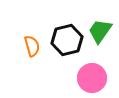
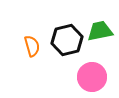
green trapezoid: rotated 44 degrees clockwise
pink circle: moved 1 px up
